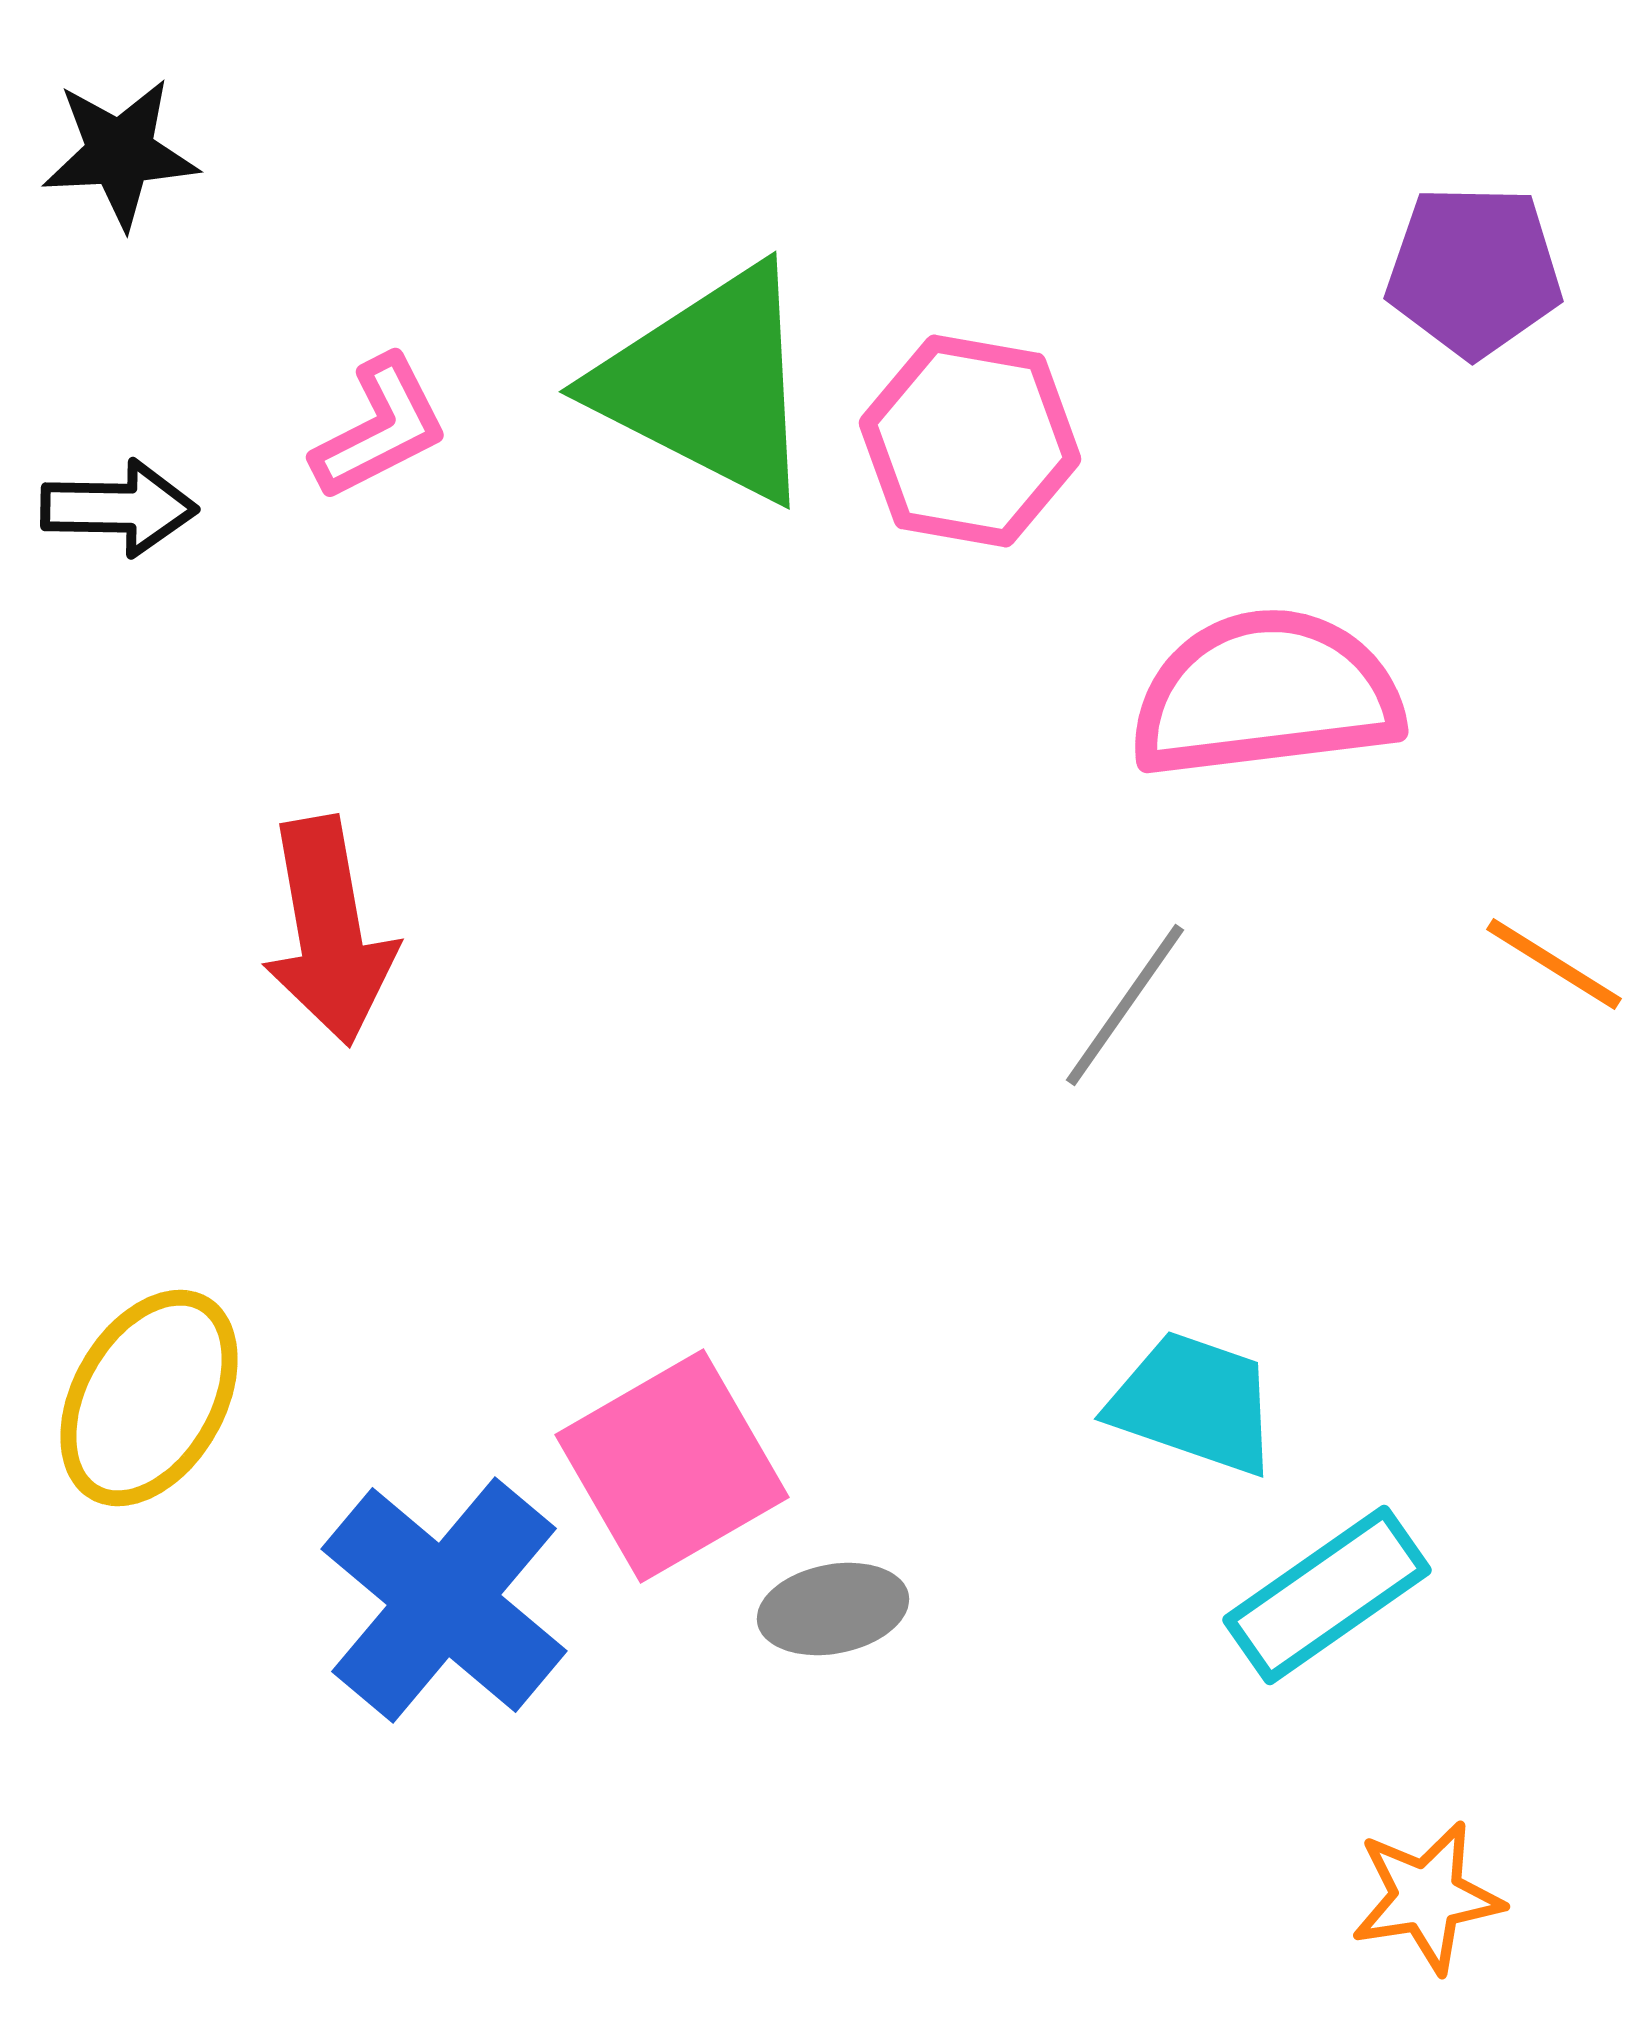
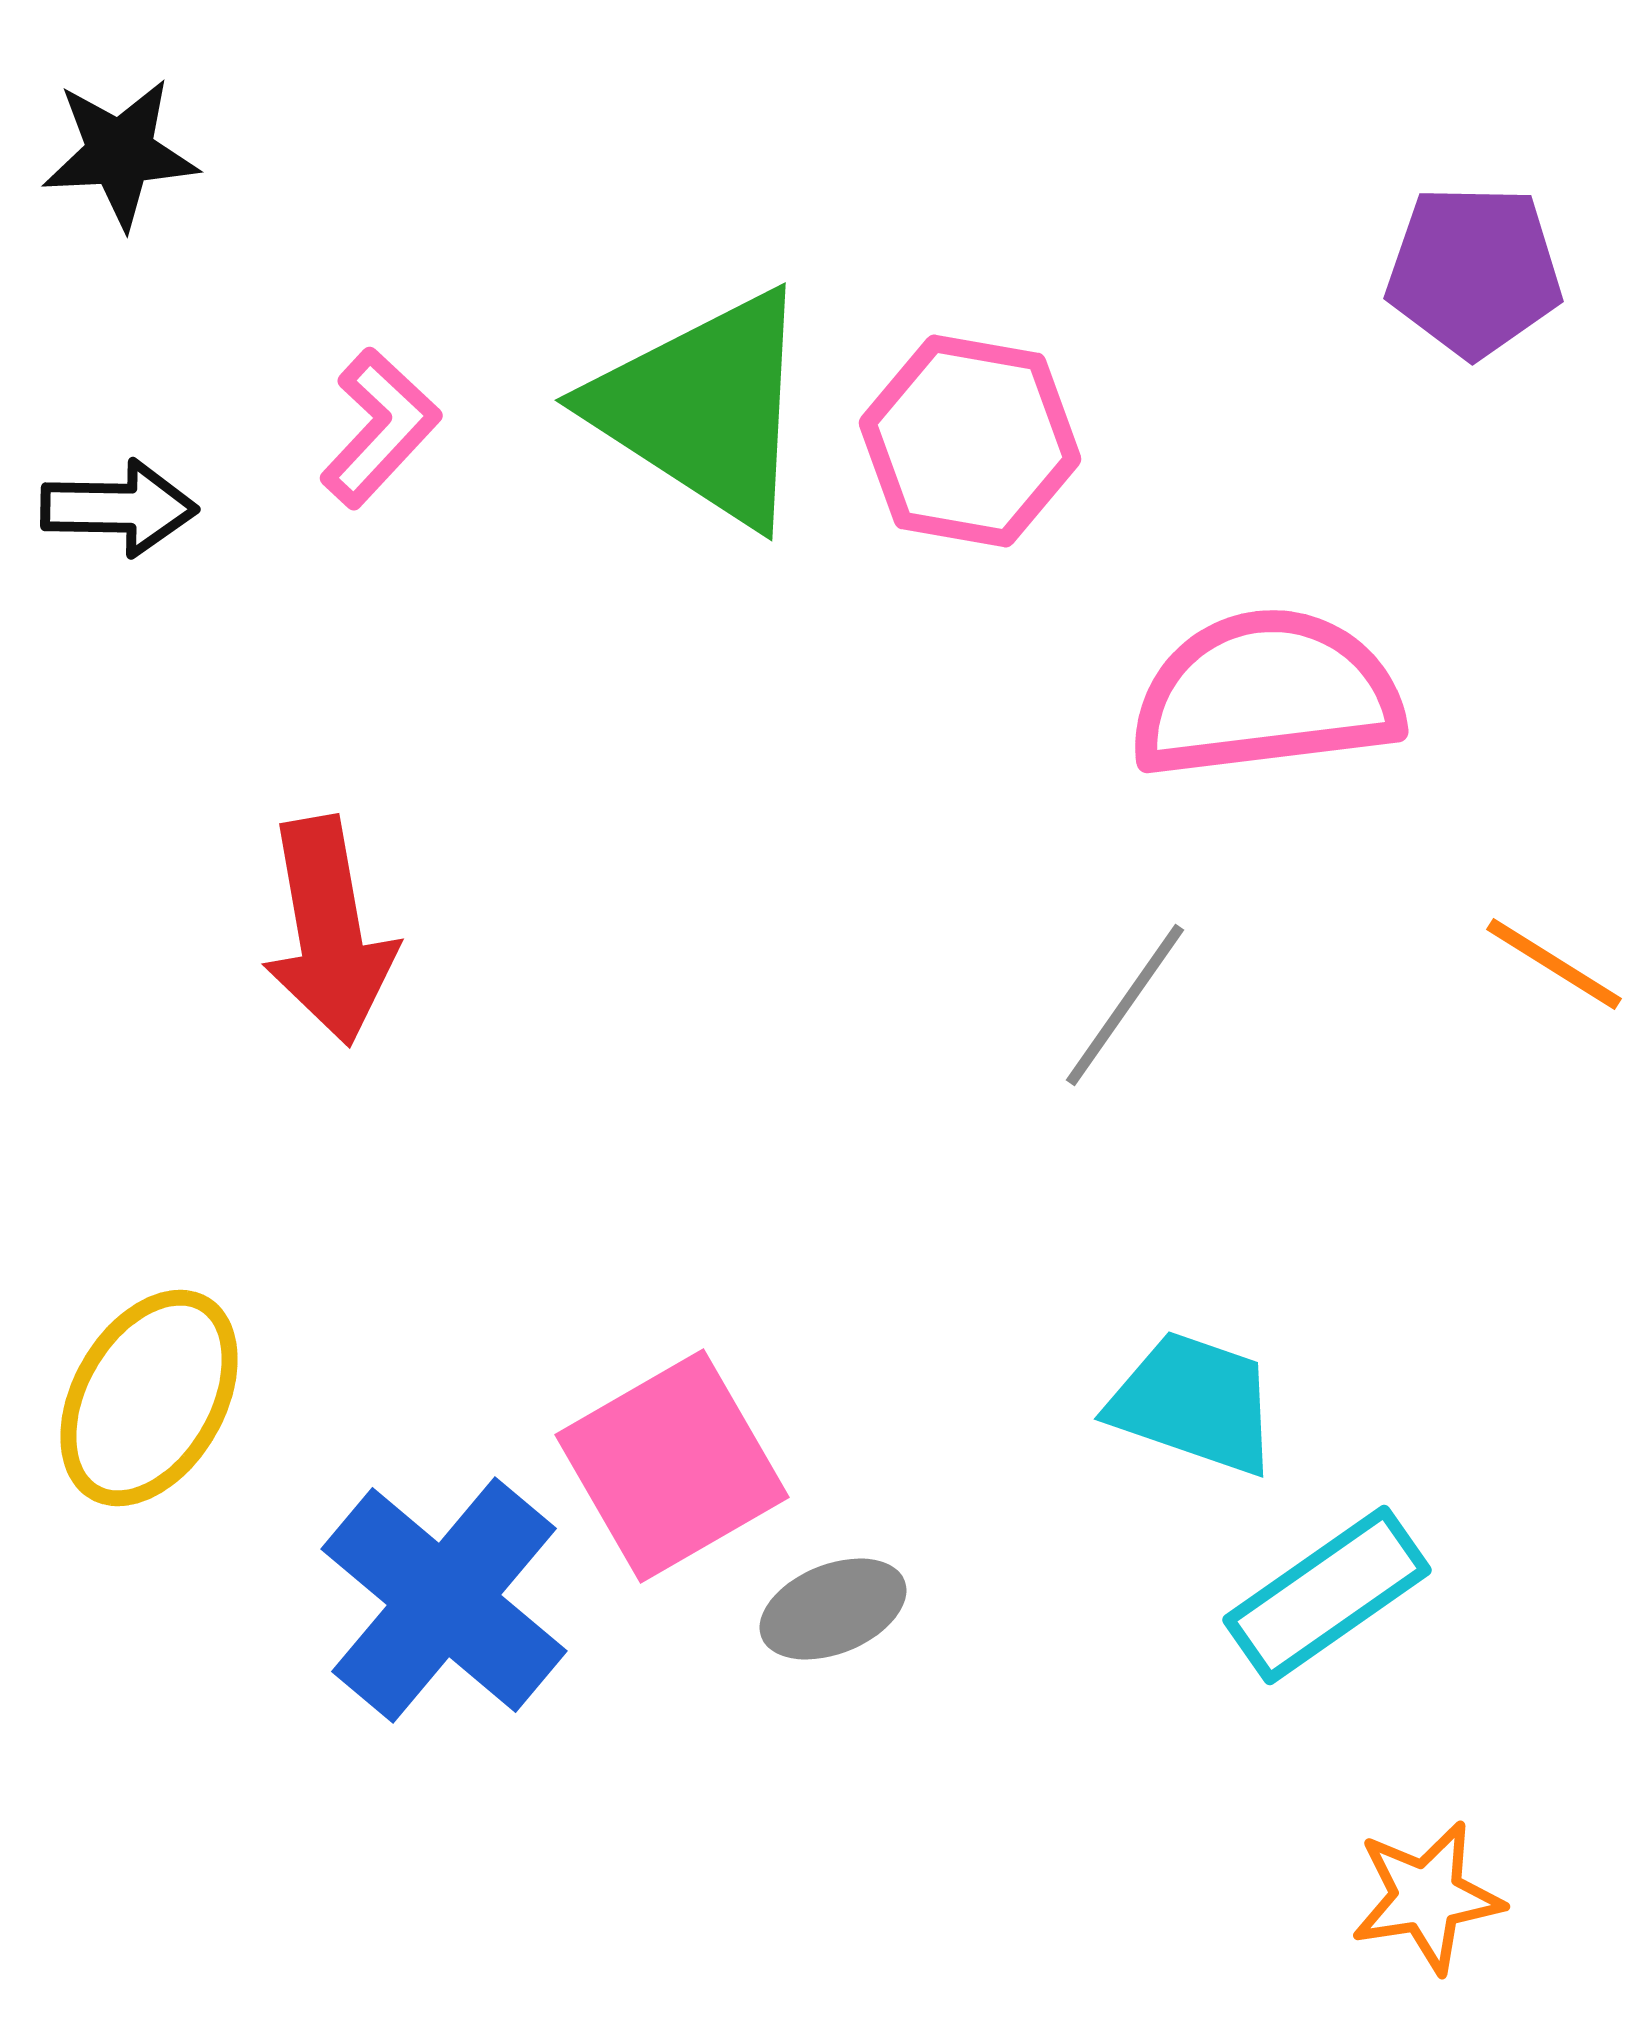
green triangle: moved 4 px left, 24 px down; rotated 6 degrees clockwise
pink L-shape: rotated 20 degrees counterclockwise
gray ellipse: rotated 11 degrees counterclockwise
